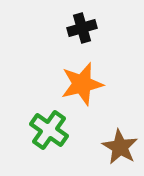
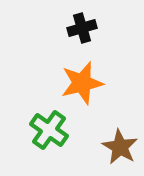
orange star: moved 1 px up
